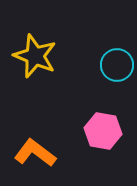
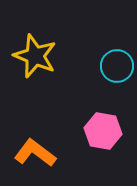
cyan circle: moved 1 px down
